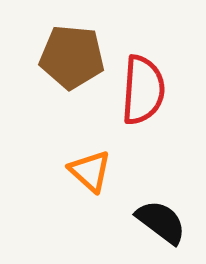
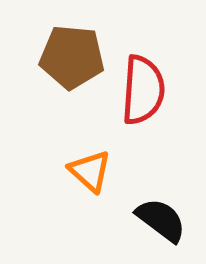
black semicircle: moved 2 px up
